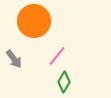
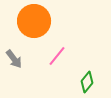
green diamond: moved 23 px right; rotated 10 degrees clockwise
